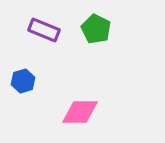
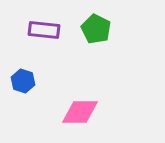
purple rectangle: rotated 16 degrees counterclockwise
blue hexagon: rotated 25 degrees counterclockwise
